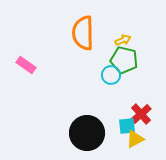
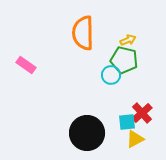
yellow arrow: moved 5 px right
red cross: moved 1 px right, 1 px up
cyan square: moved 4 px up
